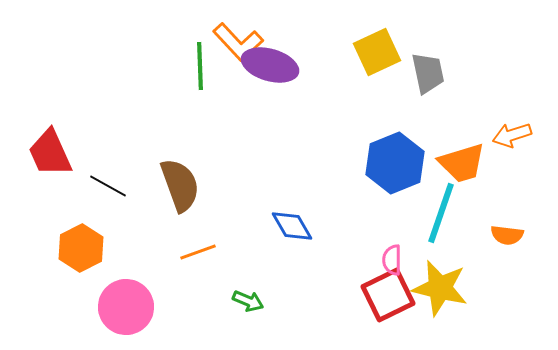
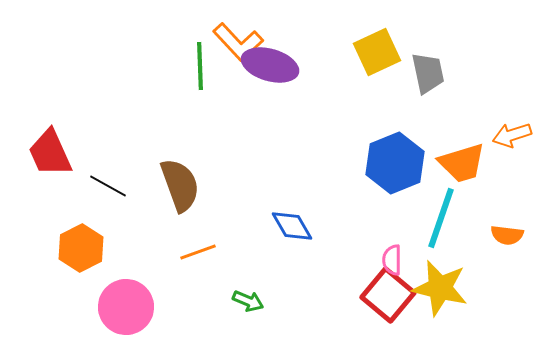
cyan line: moved 5 px down
red square: rotated 24 degrees counterclockwise
